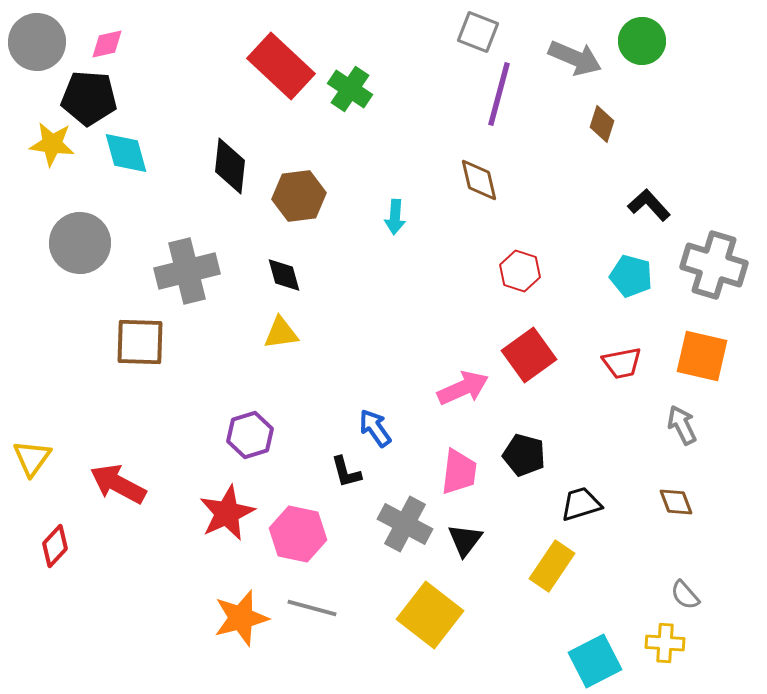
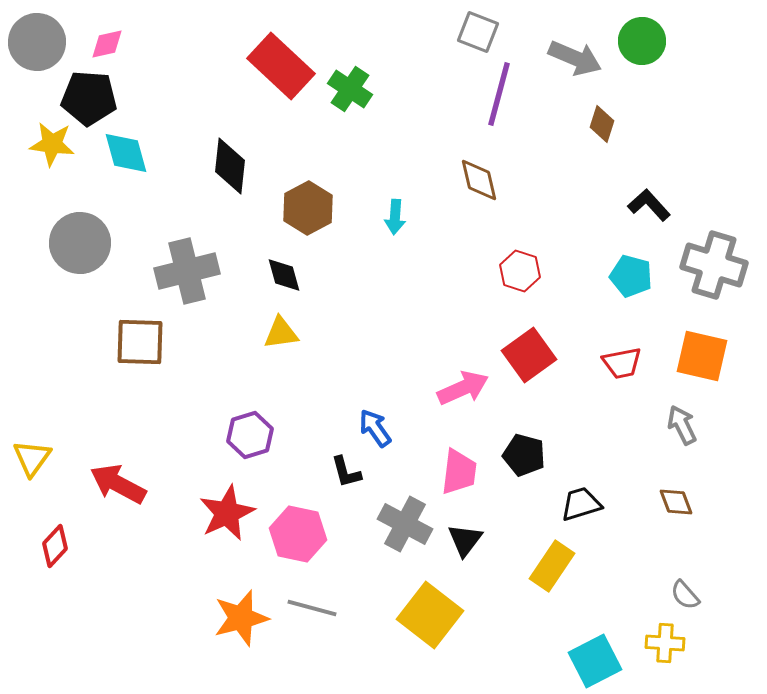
brown hexagon at (299, 196): moved 9 px right, 12 px down; rotated 21 degrees counterclockwise
